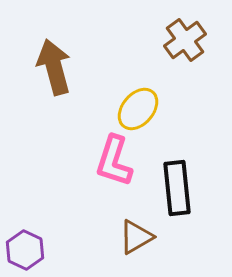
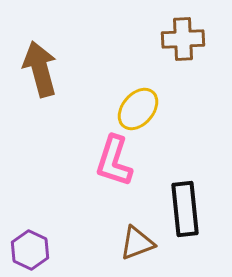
brown cross: moved 2 px left, 1 px up; rotated 33 degrees clockwise
brown arrow: moved 14 px left, 2 px down
black rectangle: moved 8 px right, 21 px down
brown triangle: moved 1 px right, 6 px down; rotated 9 degrees clockwise
purple hexagon: moved 5 px right
